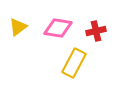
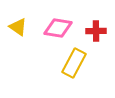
yellow triangle: rotated 48 degrees counterclockwise
red cross: rotated 12 degrees clockwise
